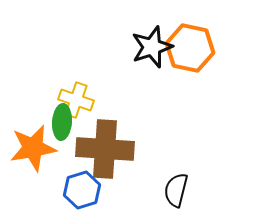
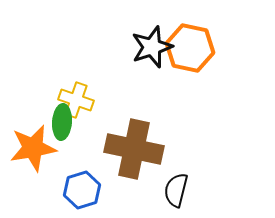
brown cross: moved 29 px right; rotated 8 degrees clockwise
